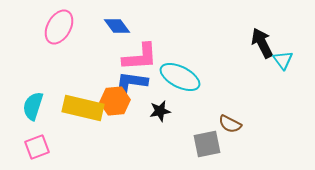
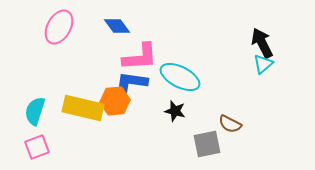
cyan triangle: moved 20 px left, 4 px down; rotated 25 degrees clockwise
cyan semicircle: moved 2 px right, 5 px down
black star: moved 15 px right; rotated 25 degrees clockwise
